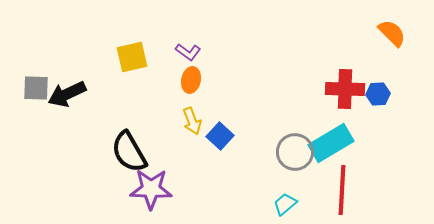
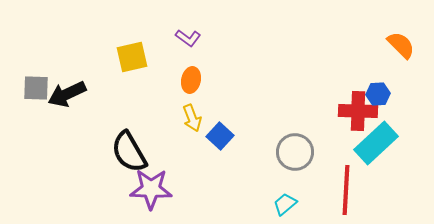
orange semicircle: moved 9 px right, 12 px down
purple L-shape: moved 14 px up
red cross: moved 13 px right, 22 px down
yellow arrow: moved 3 px up
cyan rectangle: moved 45 px right; rotated 12 degrees counterclockwise
red line: moved 4 px right
